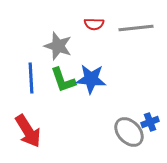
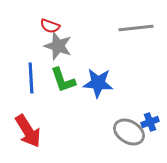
red semicircle: moved 44 px left, 2 px down; rotated 18 degrees clockwise
blue star: moved 7 px right, 4 px down
gray ellipse: rotated 16 degrees counterclockwise
